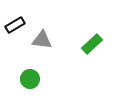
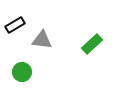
green circle: moved 8 px left, 7 px up
